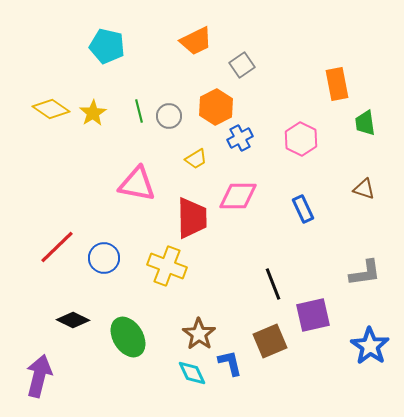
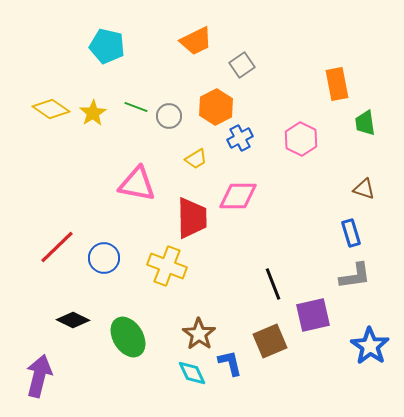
green line: moved 3 px left, 4 px up; rotated 55 degrees counterclockwise
blue rectangle: moved 48 px right, 24 px down; rotated 8 degrees clockwise
gray L-shape: moved 10 px left, 3 px down
